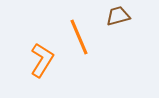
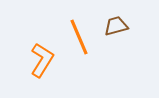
brown trapezoid: moved 2 px left, 10 px down
